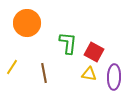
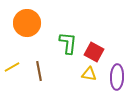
yellow line: rotated 28 degrees clockwise
brown line: moved 5 px left, 2 px up
purple ellipse: moved 3 px right
